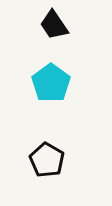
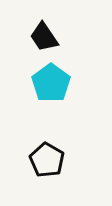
black trapezoid: moved 10 px left, 12 px down
